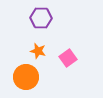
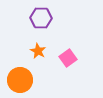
orange star: rotated 14 degrees clockwise
orange circle: moved 6 px left, 3 px down
